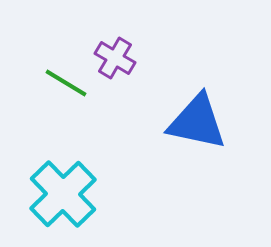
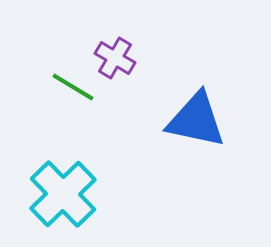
green line: moved 7 px right, 4 px down
blue triangle: moved 1 px left, 2 px up
